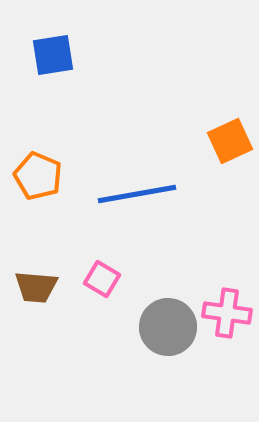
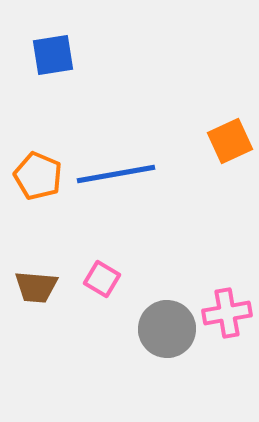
blue line: moved 21 px left, 20 px up
pink cross: rotated 18 degrees counterclockwise
gray circle: moved 1 px left, 2 px down
